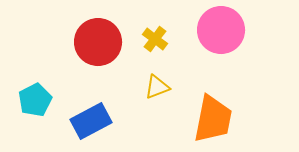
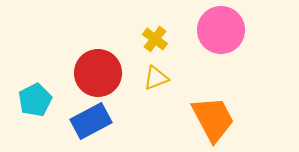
red circle: moved 31 px down
yellow triangle: moved 1 px left, 9 px up
orange trapezoid: rotated 39 degrees counterclockwise
